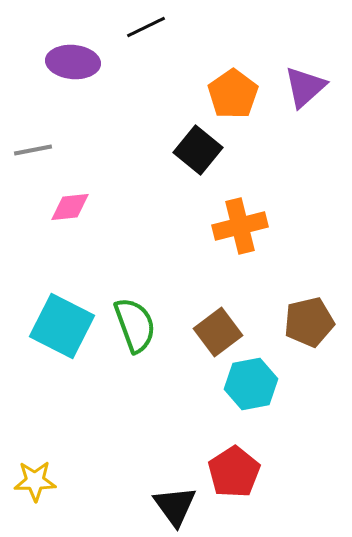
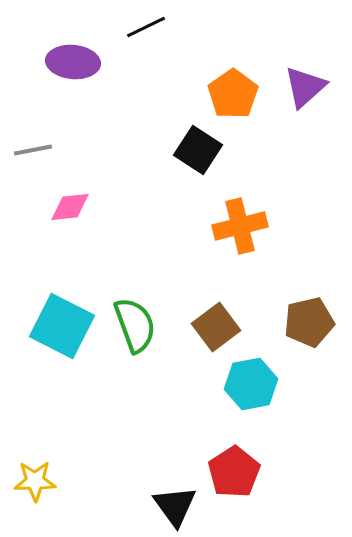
black square: rotated 6 degrees counterclockwise
brown square: moved 2 px left, 5 px up
